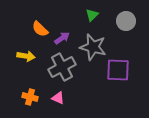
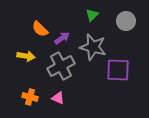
gray cross: moved 1 px left, 1 px up
